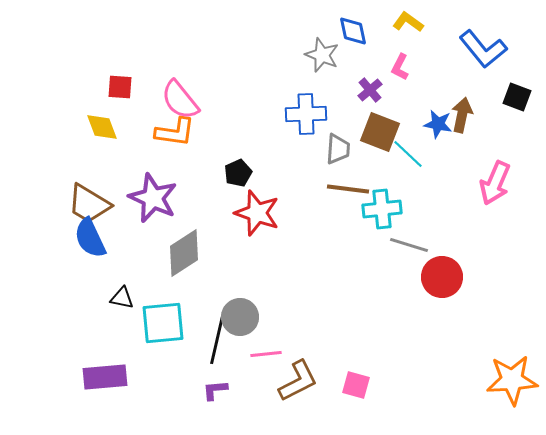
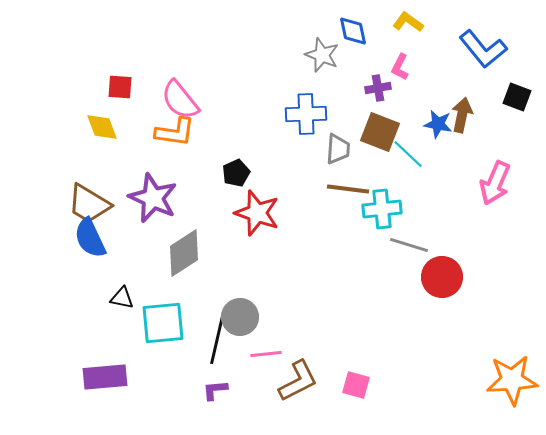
purple cross: moved 8 px right, 2 px up; rotated 30 degrees clockwise
black pentagon: moved 2 px left
